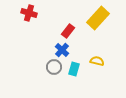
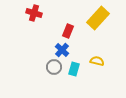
red cross: moved 5 px right
red rectangle: rotated 16 degrees counterclockwise
